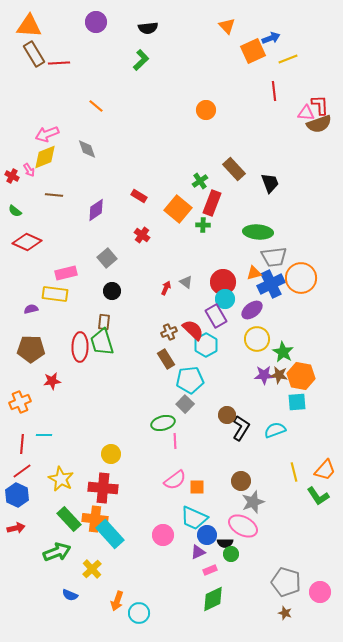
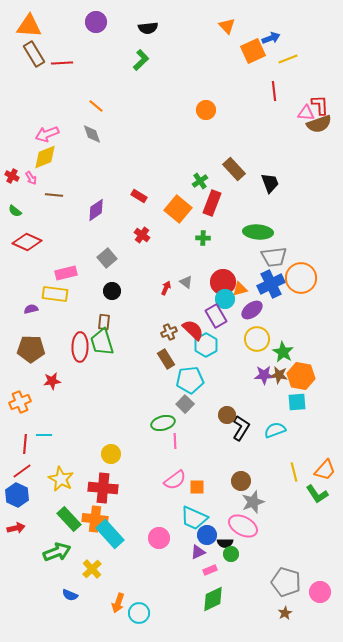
red line at (59, 63): moved 3 px right
gray diamond at (87, 149): moved 5 px right, 15 px up
pink arrow at (29, 170): moved 2 px right, 8 px down
green cross at (203, 225): moved 13 px down
orange triangle at (254, 273): moved 14 px left, 16 px down
red line at (22, 444): moved 3 px right
green L-shape at (318, 496): moved 1 px left, 2 px up
pink circle at (163, 535): moved 4 px left, 3 px down
orange arrow at (117, 601): moved 1 px right, 2 px down
brown star at (285, 613): rotated 24 degrees clockwise
